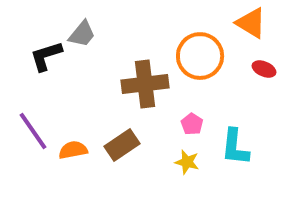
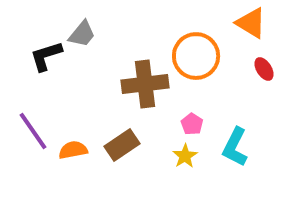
orange circle: moved 4 px left
red ellipse: rotated 35 degrees clockwise
cyan L-shape: rotated 21 degrees clockwise
yellow star: moved 2 px left, 6 px up; rotated 25 degrees clockwise
